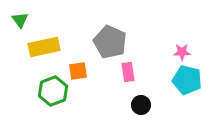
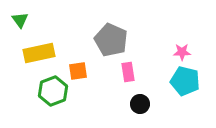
gray pentagon: moved 1 px right, 2 px up
yellow rectangle: moved 5 px left, 6 px down
cyan pentagon: moved 2 px left, 1 px down
black circle: moved 1 px left, 1 px up
